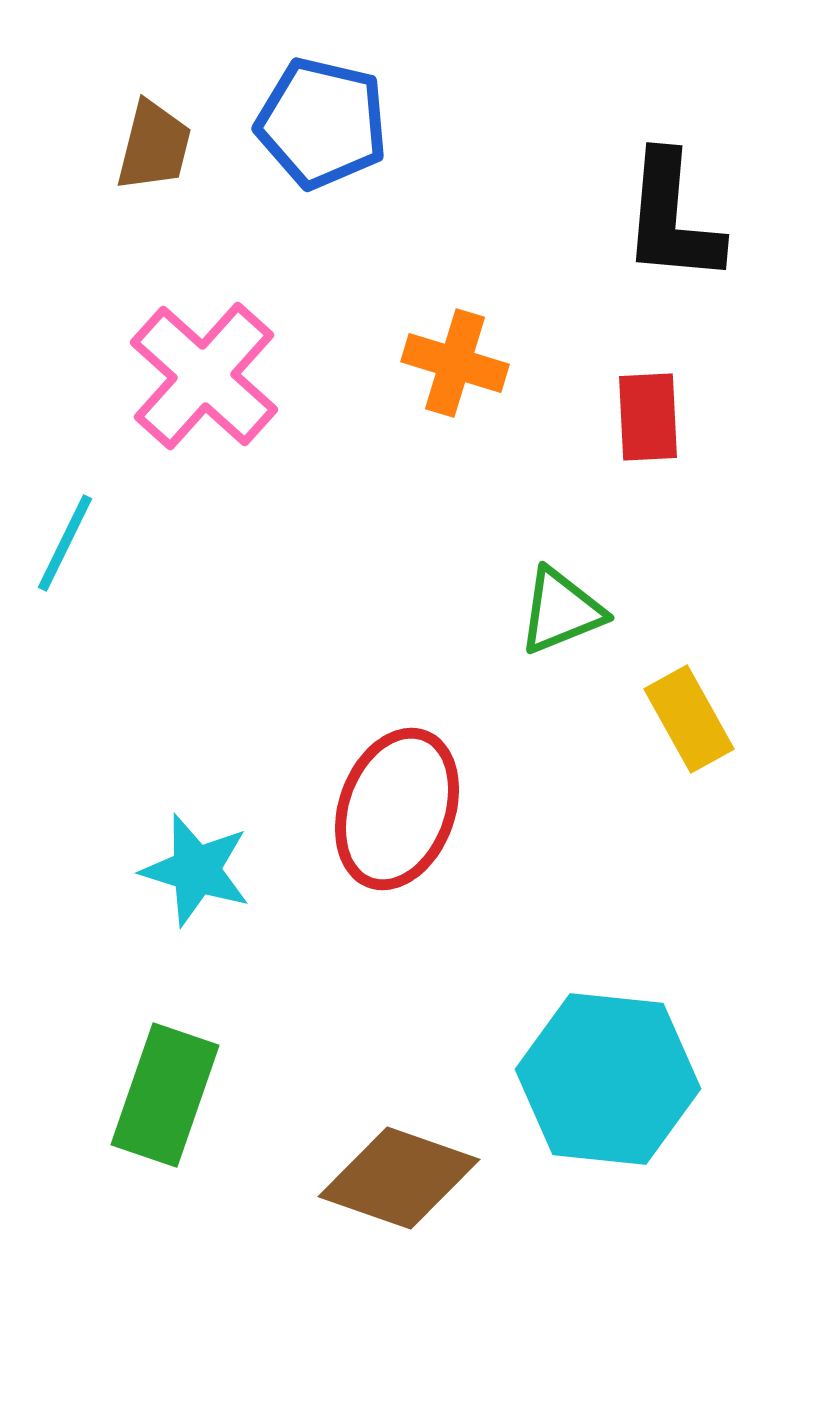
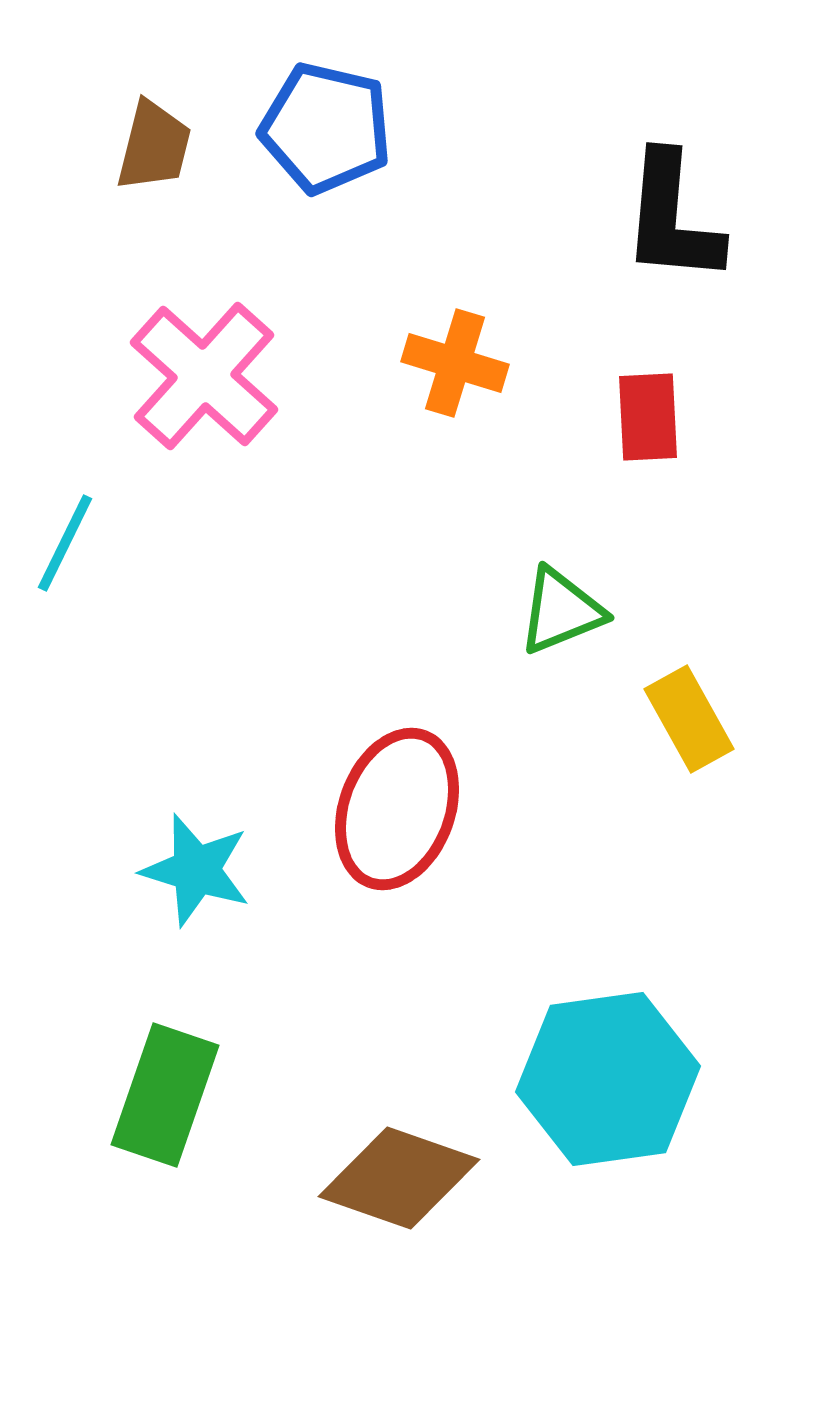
blue pentagon: moved 4 px right, 5 px down
cyan hexagon: rotated 14 degrees counterclockwise
